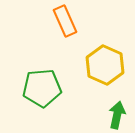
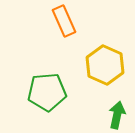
orange rectangle: moved 1 px left
green pentagon: moved 5 px right, 4 px down
